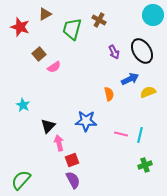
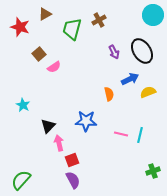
brown cross: rotated 32 degrees clockwise
green cross: moved 8 px right, 6 px down
